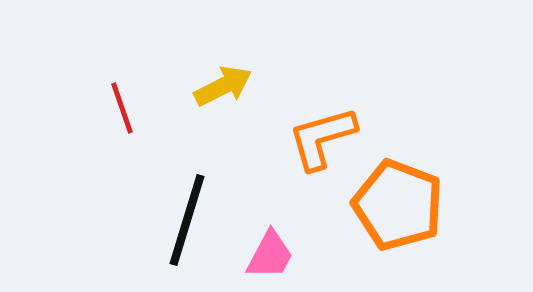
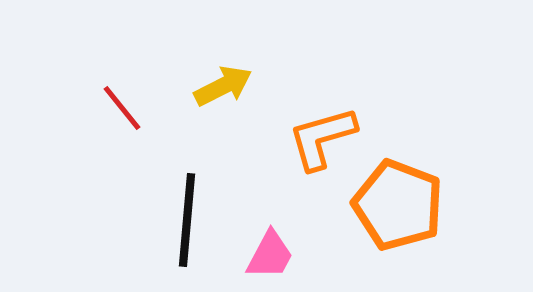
red line: rotated 20 degrees counterclockwise
black line: rotated 12 degrees counterclockwise
